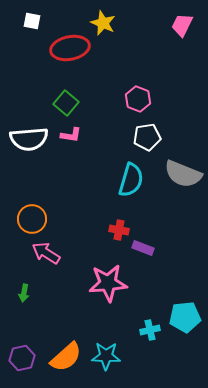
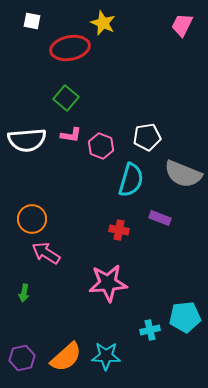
pink hexagon: moved 37 px left, 47 px down
green square: moved 5 px up
white semicircle: moved 2 px left, 1 px down
purple rectangle: moved 17 px right, 30 px up
